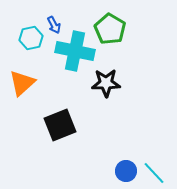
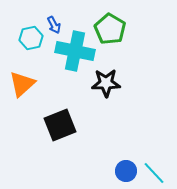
orange triangle: moved 1 px down
